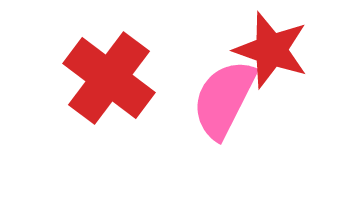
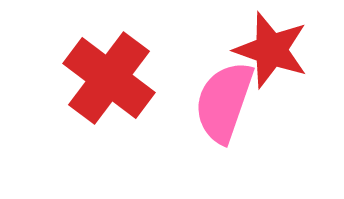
pink semicircle: moved 3 px down; rotated 8 degrees counterclockwise
